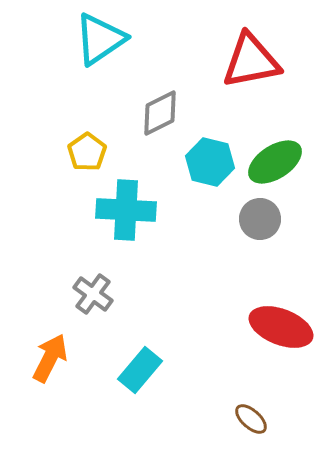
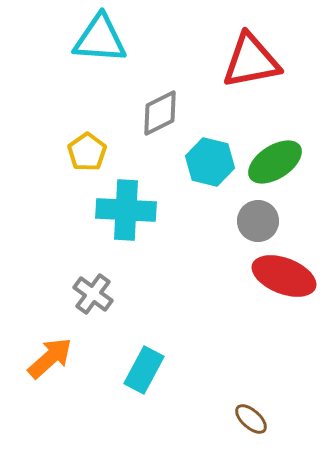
cyan triangle: rotated 38 degrees clockwise
gray circle: moved 2 px left, 2 px down
red ellipse: moved 3 px right, 51 px up
orange arrow: rotated 21 degrees clockwise
cyan rectangle: moved 4 px right; rotated 12 degrees counterclockwise
